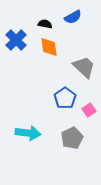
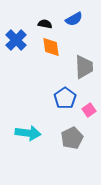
blue semicircle: moved 1 px right, 2 px down
orange diamond: moved 2 px right
gray trapezoid: rotated 45 degrees clockwise
